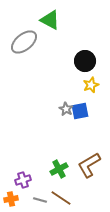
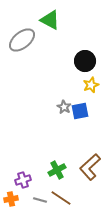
gray ellipse: moved 2 px left, 2 px up
gray star: moved 2 px left, 2 px up
brown L-shape: moved 1 px right, 2 px down; rotated 12 degrees counterclockwise
green cross: moved 2 px left, 1 px down
